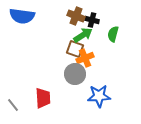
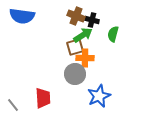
brown square: moved 2 px up; rotated 36 degrees counterclockwise
orange cross: rotated 24 degrees clockwise
blue star: rotated 20 degrees counterclockwise
